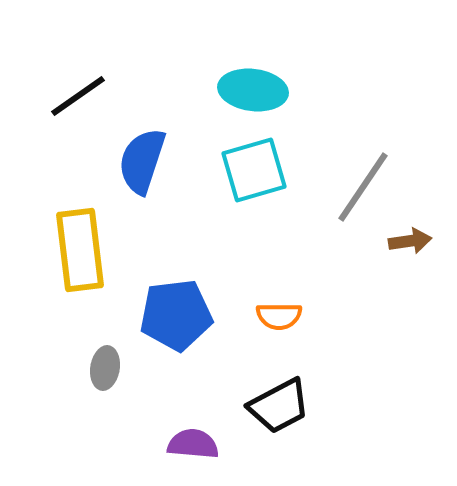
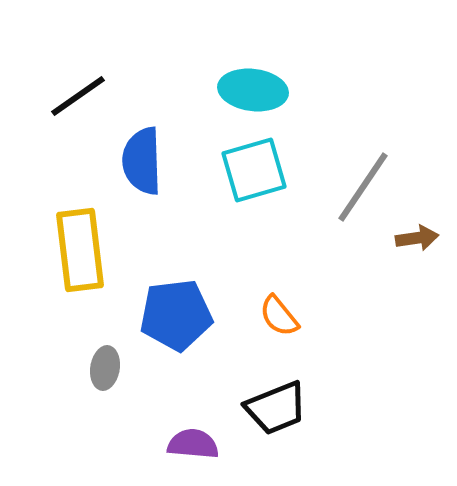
blue semicircle: rotated 20 degrees counterclockwise
brown arrow: moved 7 px right, 3 px up
orange semicircle: rotated 51 degrees clockwise
black trapezoid: moved 3 px left, 2 px down; rotated 6 degrees clockwise
